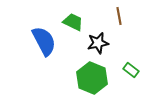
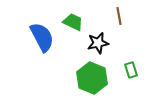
blue semicircle: moved 2 px left, 4 px up
green rectangle: rotated 35 degrees clockwise
